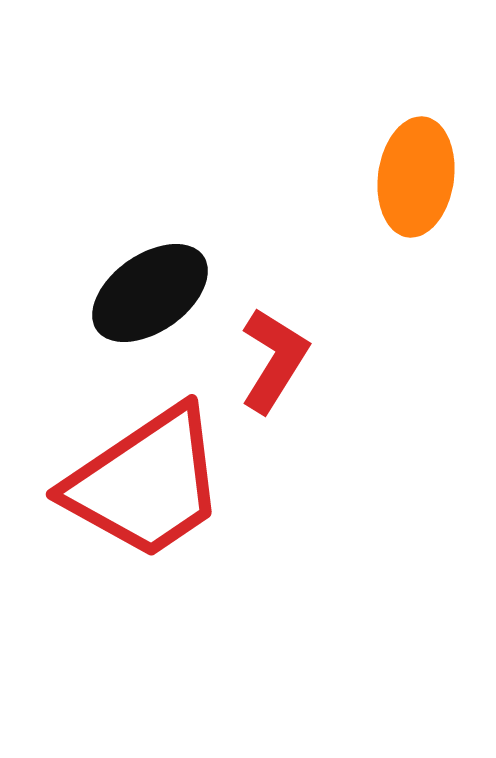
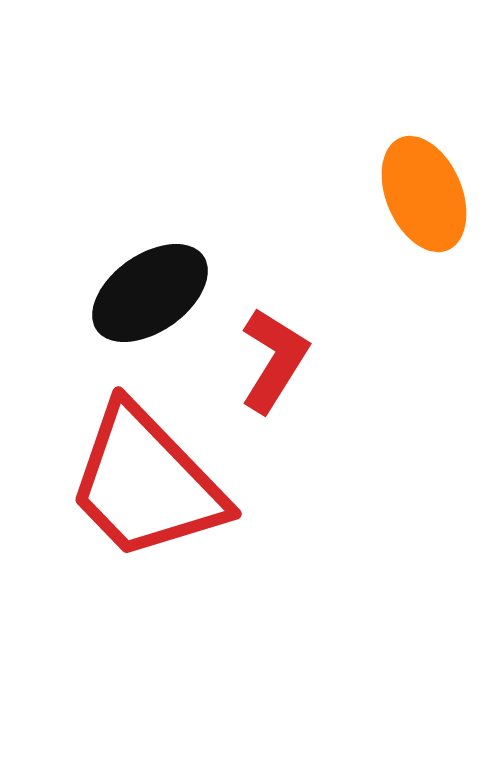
orange ellipse: moved 8 px right, 17 px down; rotated 31 degrees counterclockwise
red trapezoid: rotated 80 degrees clockwise
